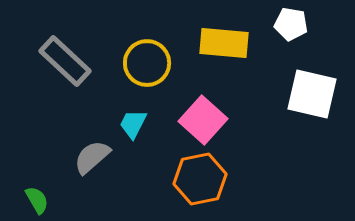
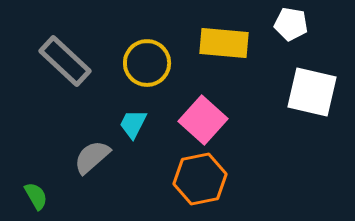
white square: moved 2 px up
green semicircle: moved 1 px left, 4 px up
